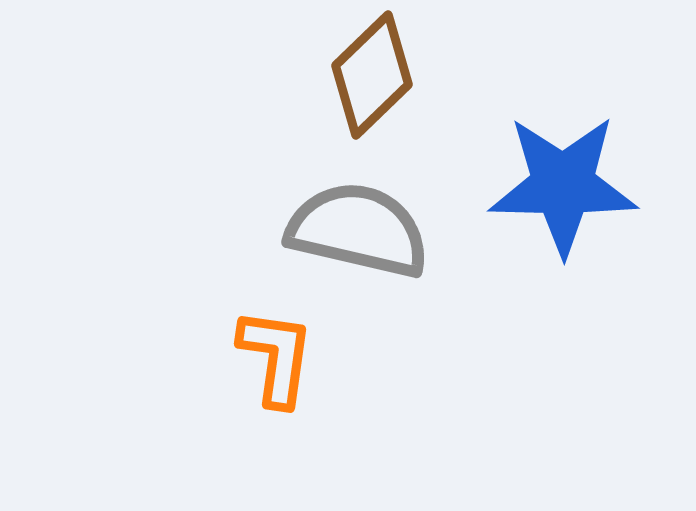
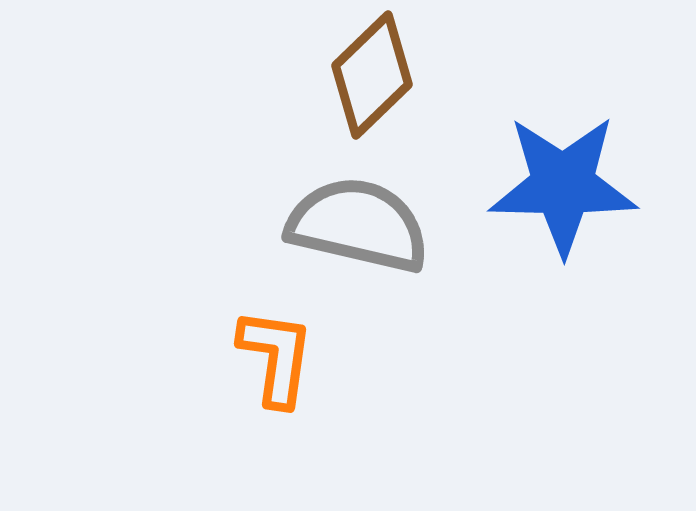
gray semicircle: moved 5 px up
